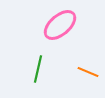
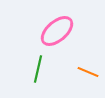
pink ellipse: moved 3 px left, 6 px down
